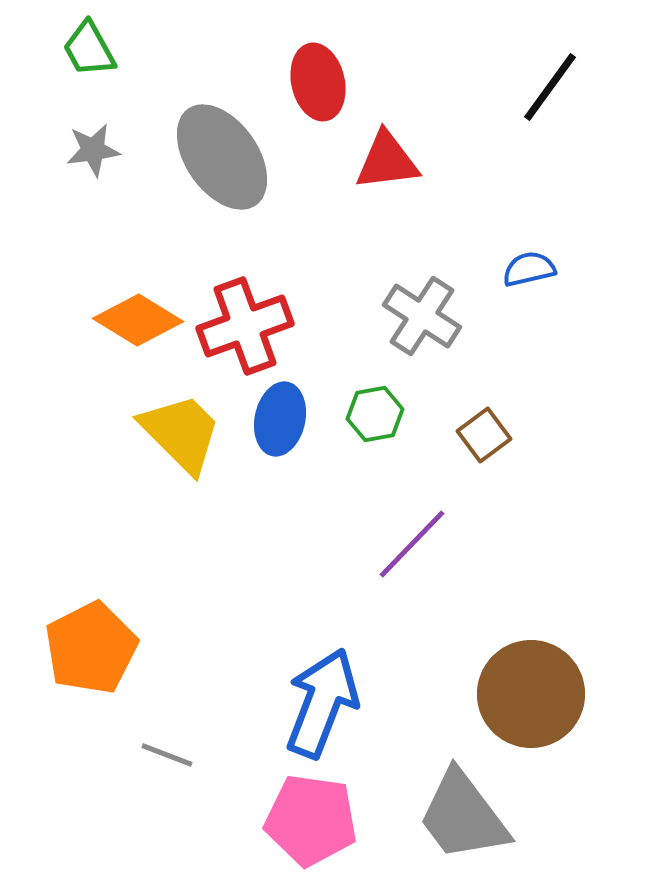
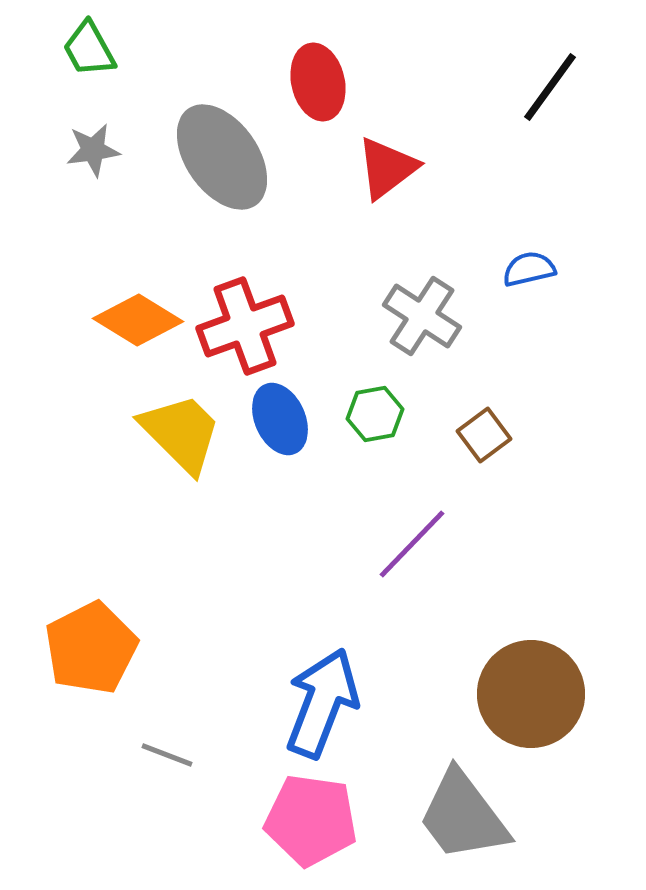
red triangle: moved 7 px down; rotated 30 degrees counterclockwise
blue ellipse: rotated 36 degrees counterclockwise
